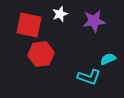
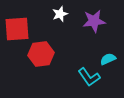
red square: moved 12 px left, 4 px down; rotated 16 degrees counterclockwise
cyan L-shape: rotated 35 degrees clockwise
